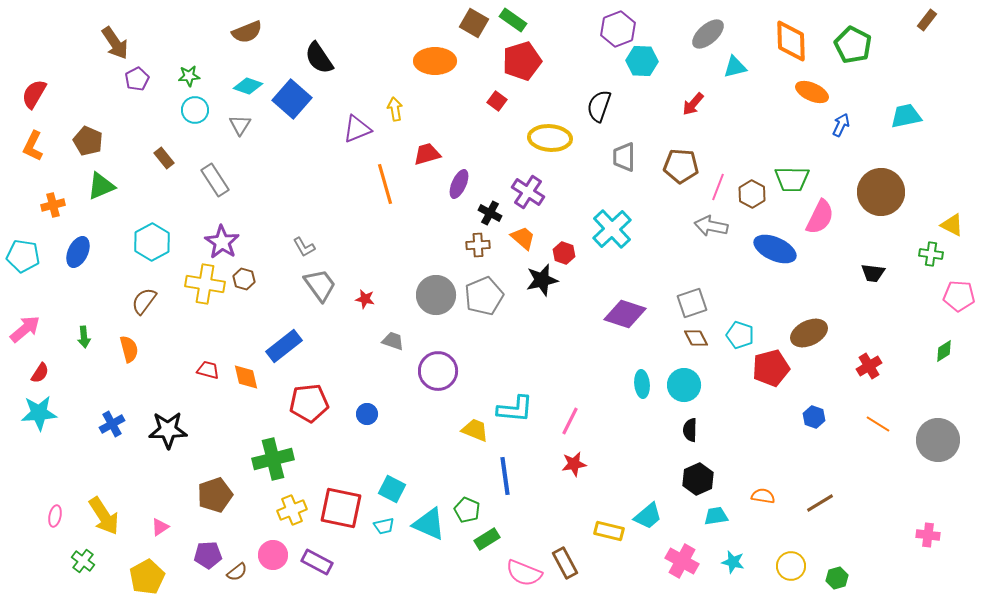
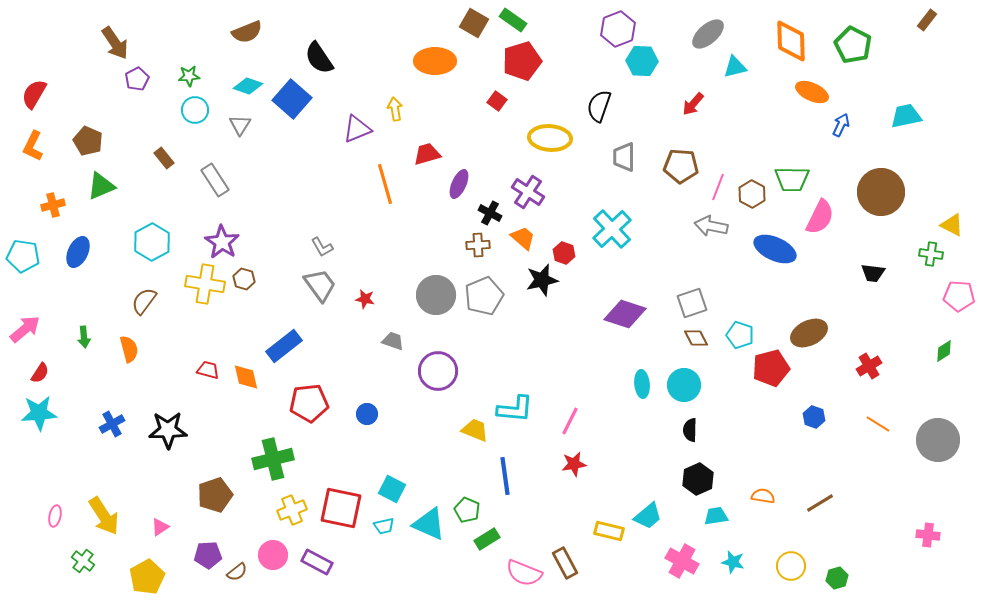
gray L-shape at (304, 247): moved 18 px right
